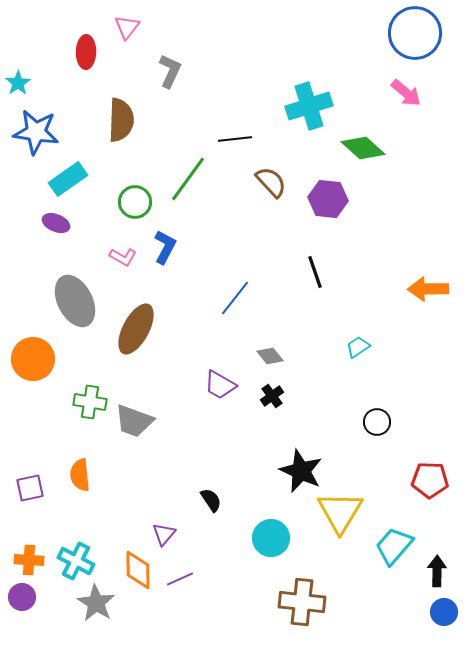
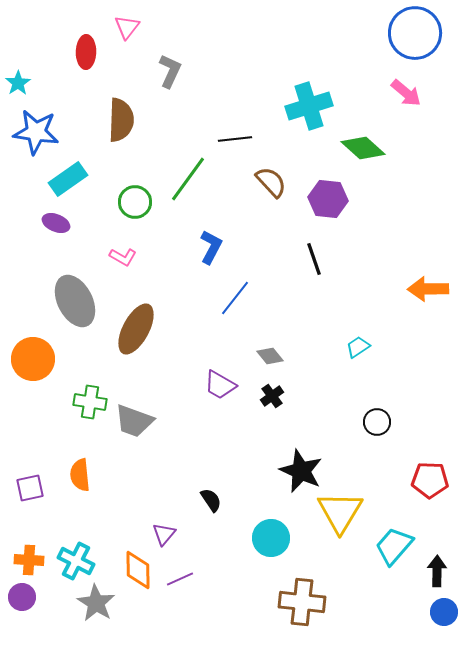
blue L-shape at (165, 247): moved 46 px right
black line at (315, 272): moved 1 px left, 13 px up
